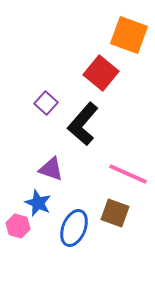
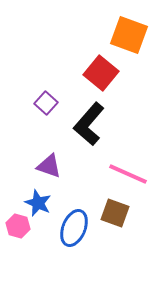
black L-shape: moved 6 px right
purple triangle: moved 2 px left, 3 px up
